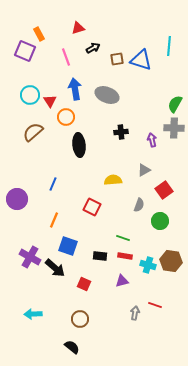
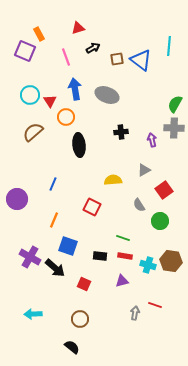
blue triangle at (141, 60): rotated 20 degrees clockwise
gray semicircle at (139, 205): rotated 128 degrees clockwise
